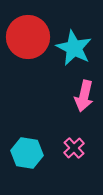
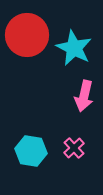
red circle: moved 1 px left, 2 px up
cyan hexagon: moved 4 px right, 2 px up
